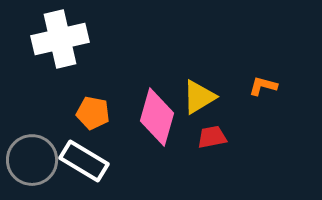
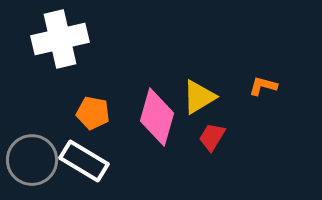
red trapezoid: rotated 48 degrees counterclockwise
